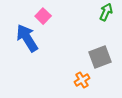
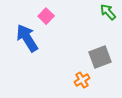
green arrow: moved 2 px right; rotated 66 degrees counterclockwise
pink square: moved 3 px right
